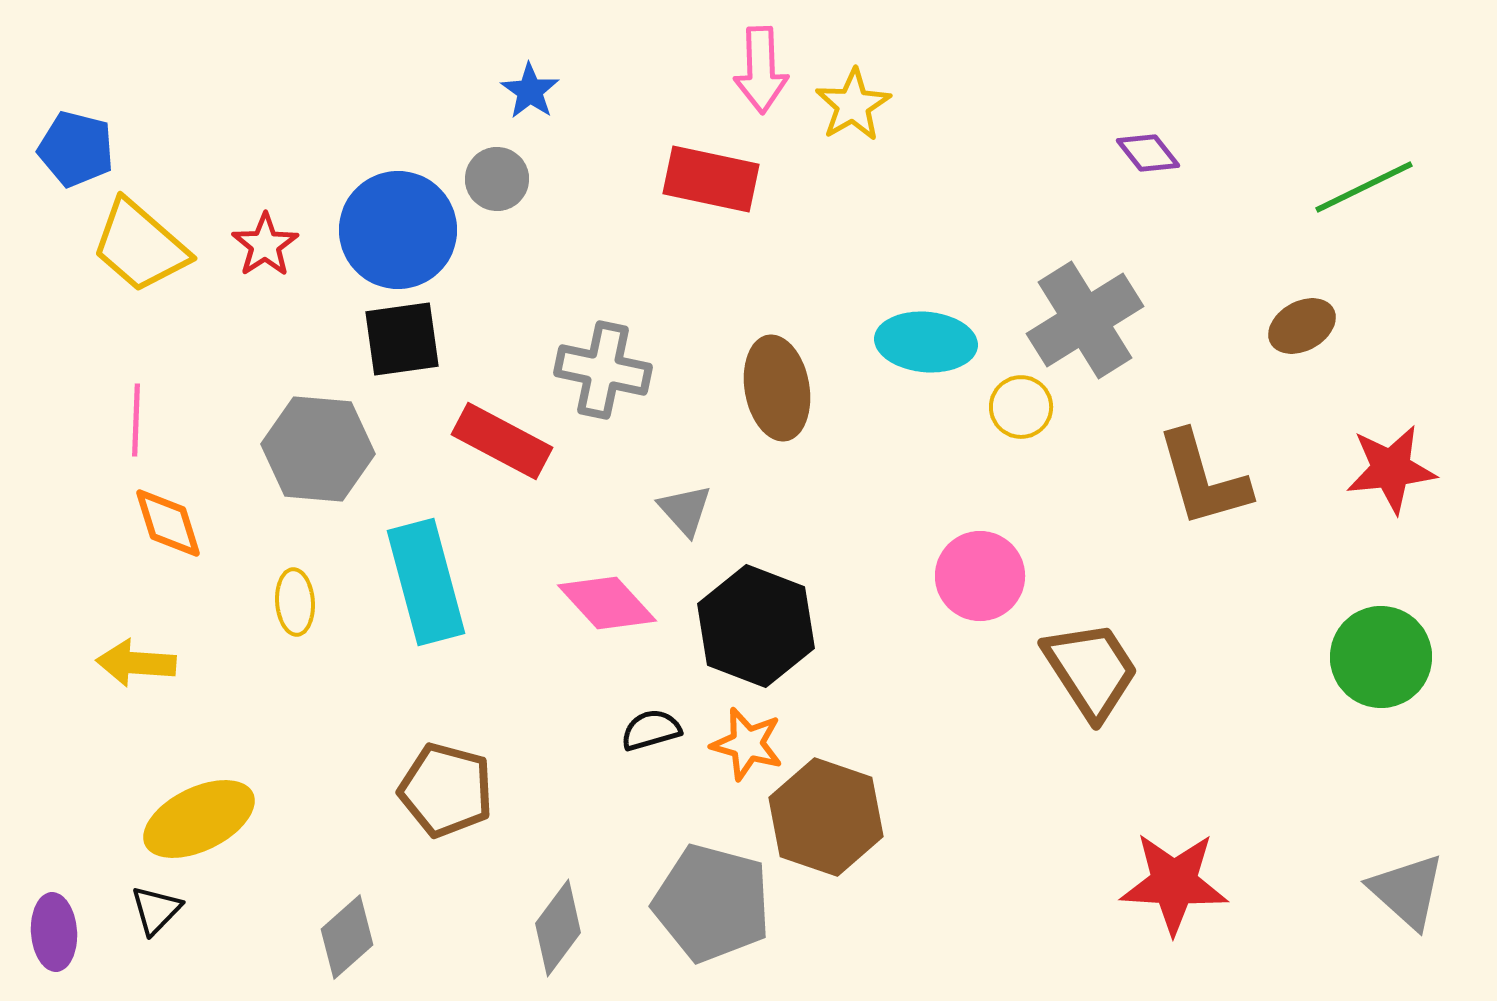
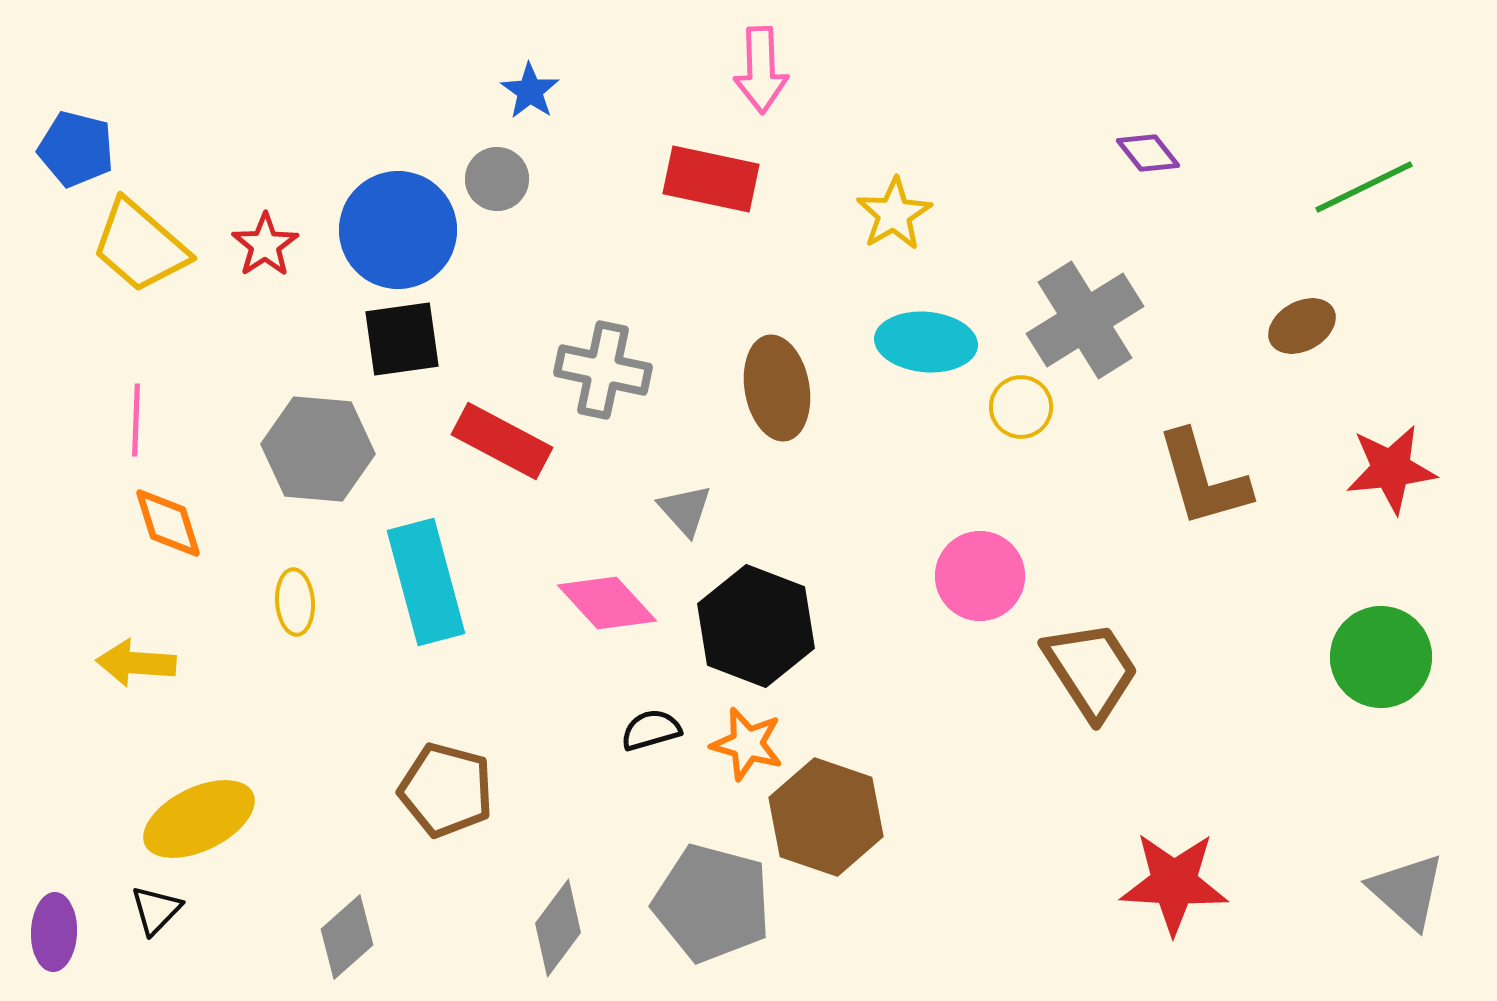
yellow star at (853, 105): moved 41 px right, 109 px down
purple ellipse at (54, 932): rotated 6 degrees clockwise
